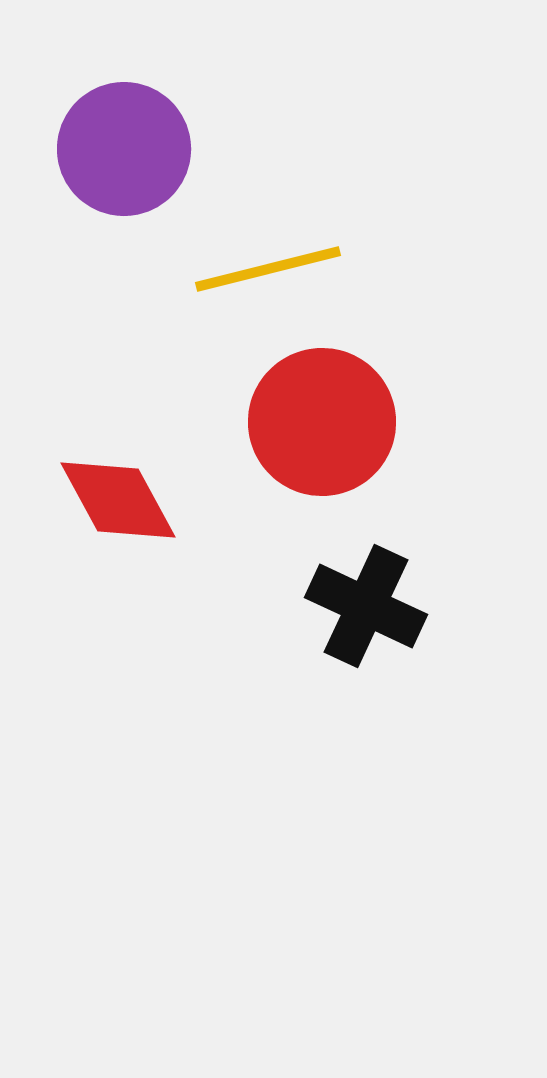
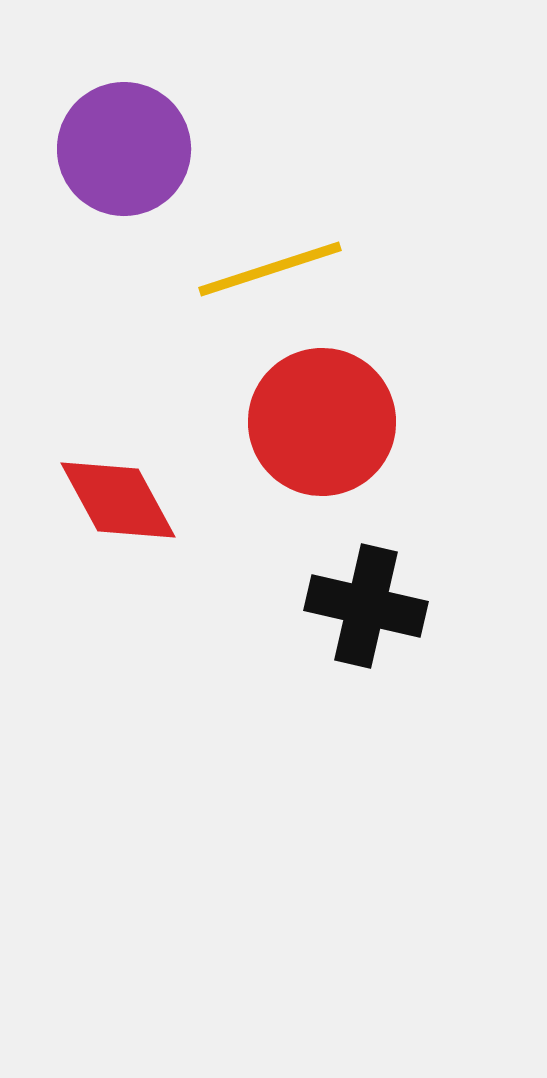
yellow line: moved 2 px right; rotated 4 degrees counterclockwise
black cross: rotated 12 degrees counterclockwise
